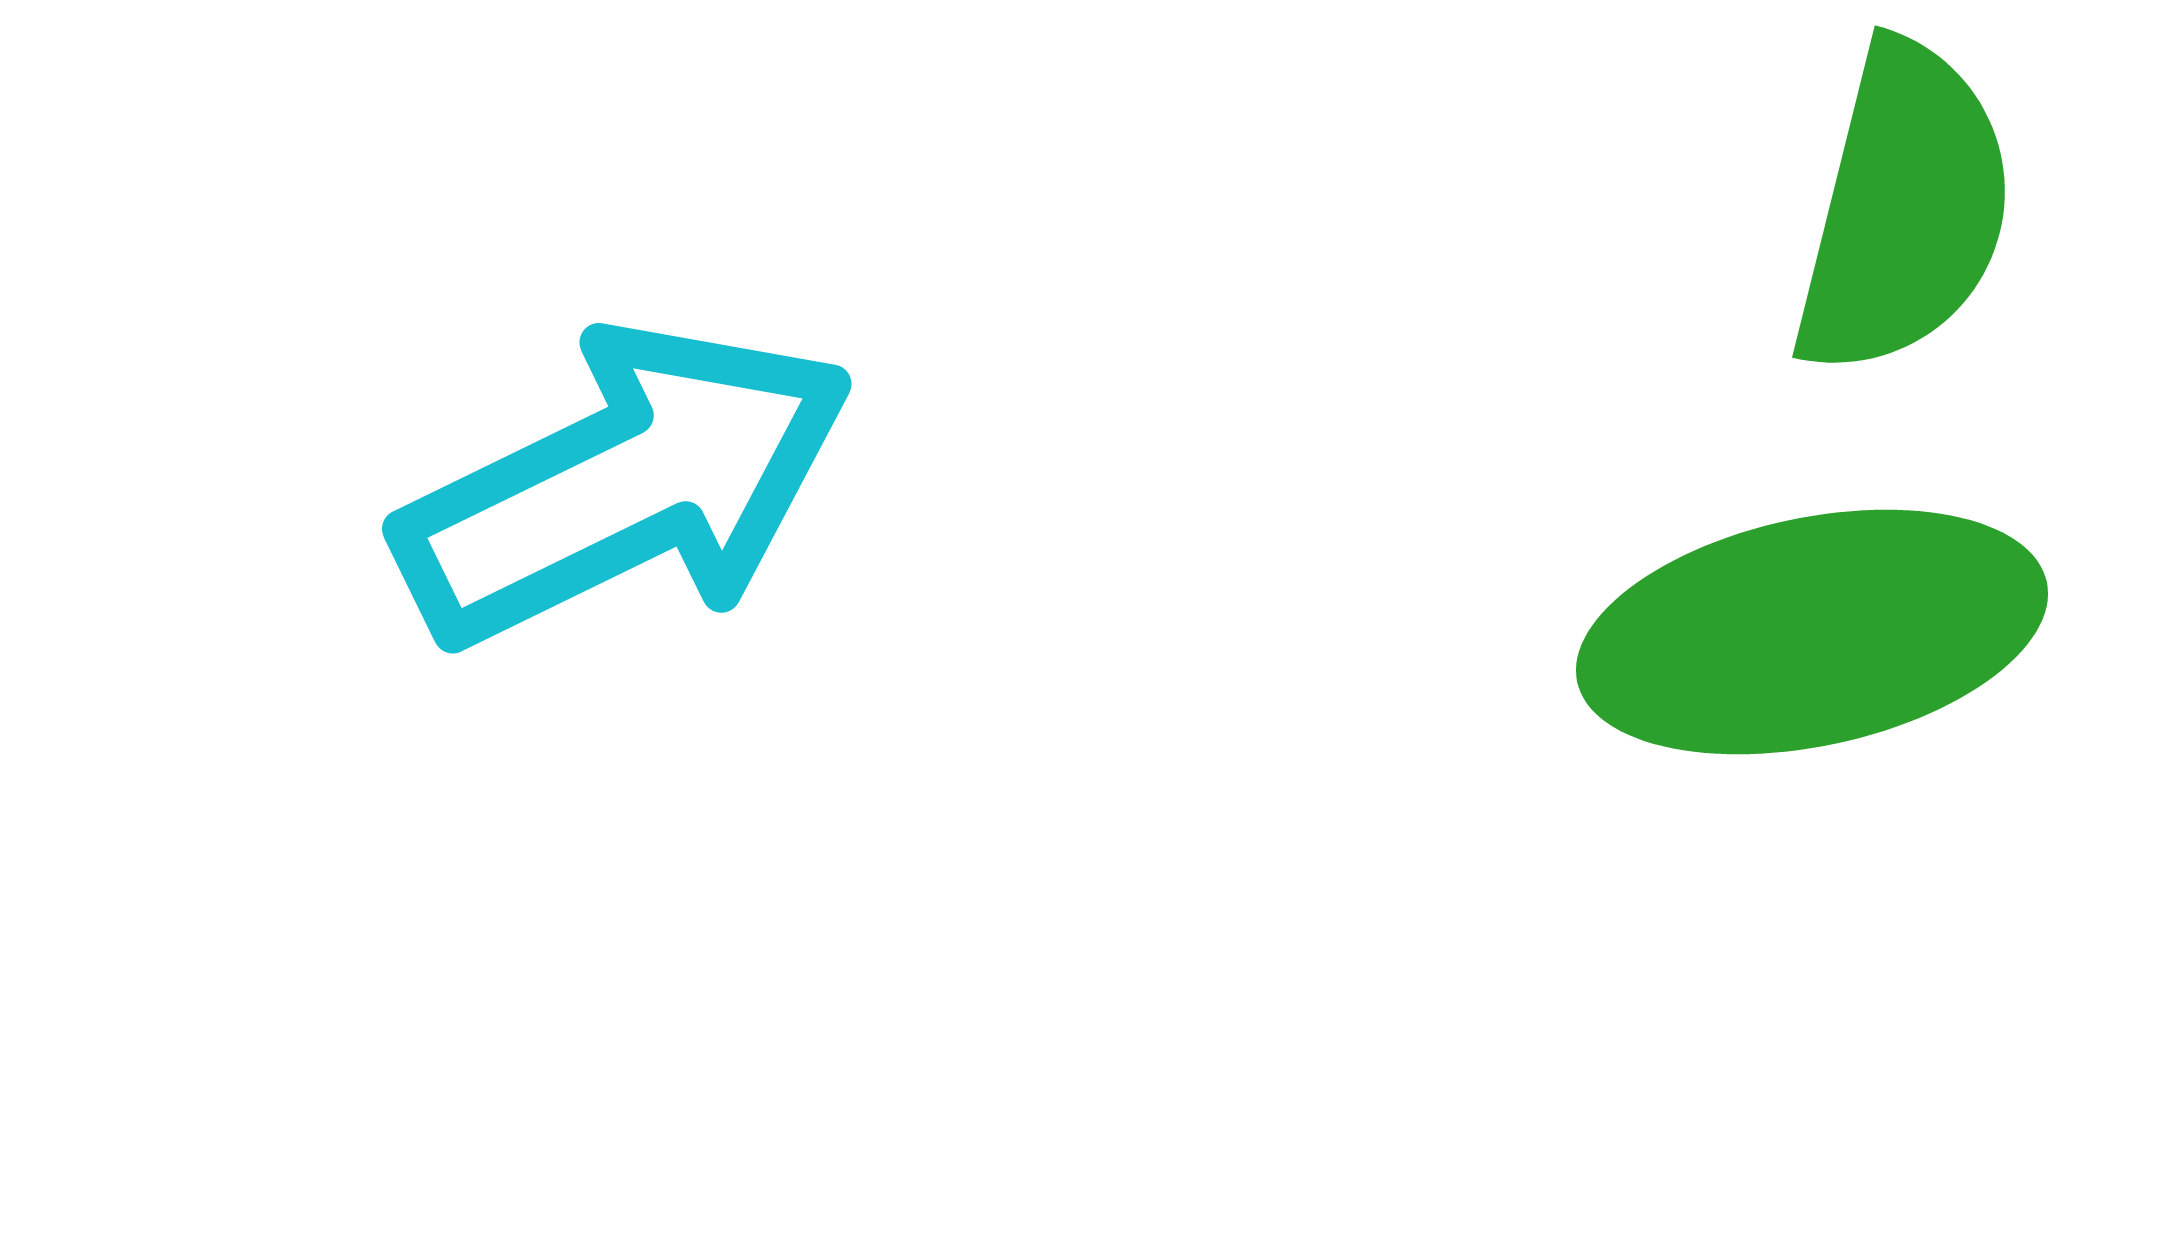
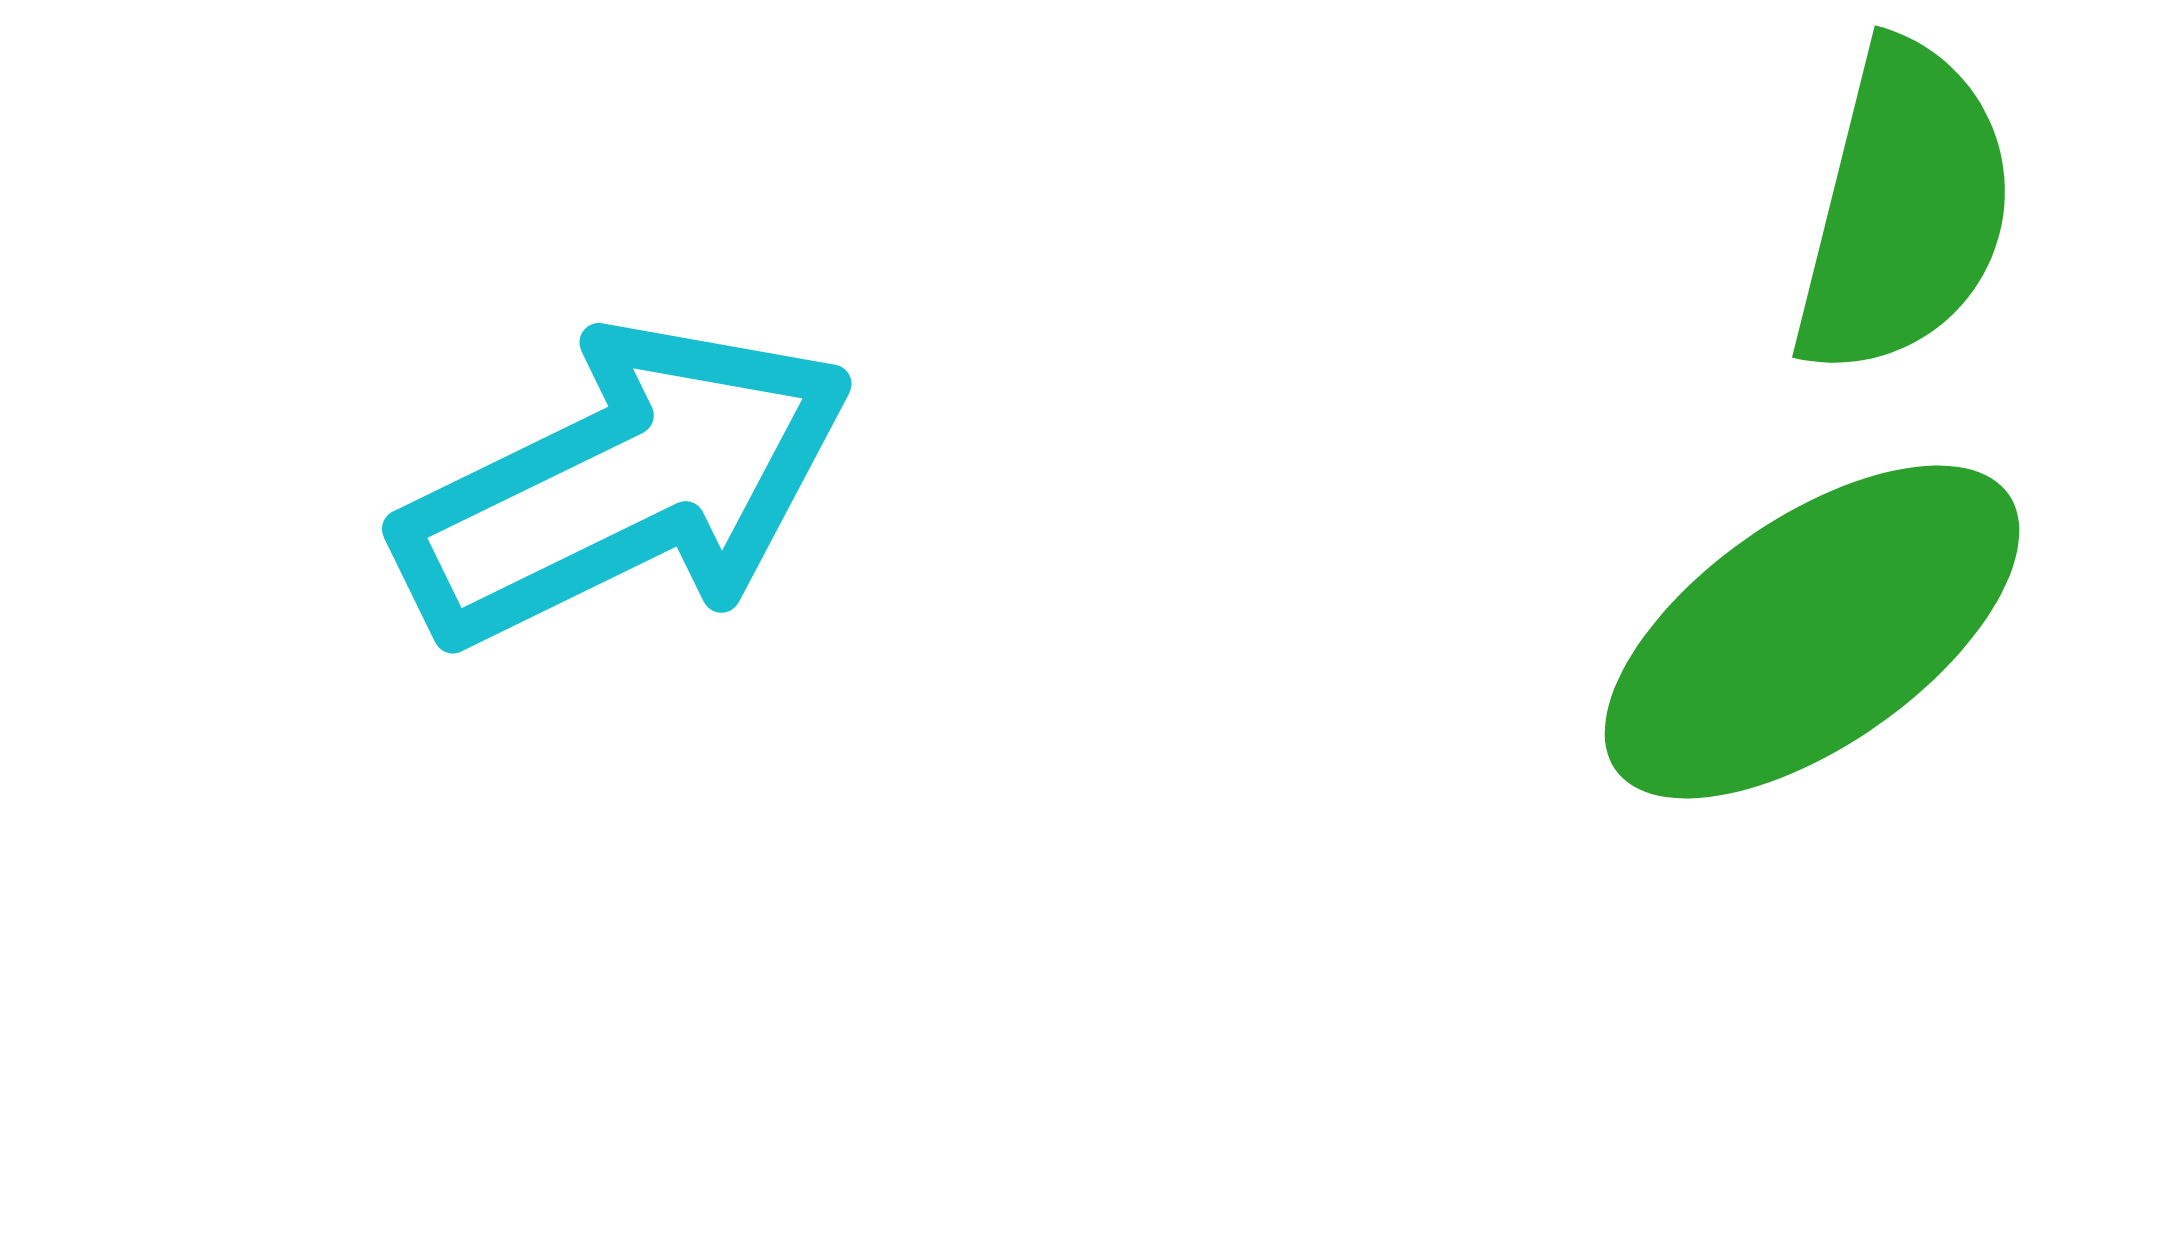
green ellipse: rotated 23 degrees counterclockwise
